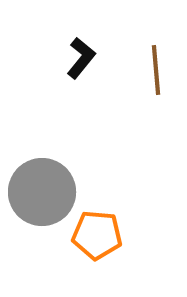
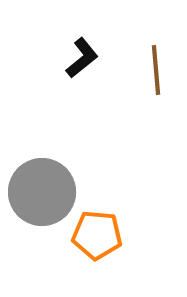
black L-shape: moved 1 px right; rotated 12 degrees clockwise
